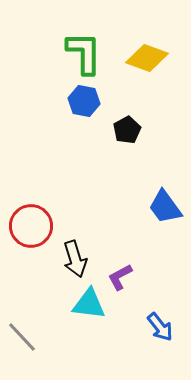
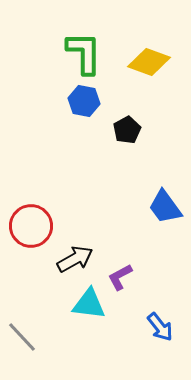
yellow diamond: moved 2 px right, 4 px down
black arrow: rotated 102 degrees counterclockwise
